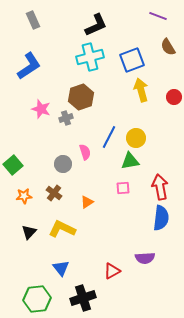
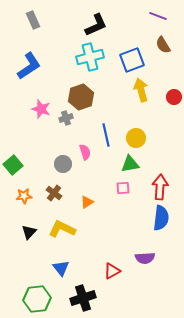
brown semicircle: moved 5 px left, 2 px up
blue line: moved 3 px left, 2 px up; rotated 40 degrees counterclockwise
green triangle: moved 3 px down
red arrow: rotated 15 degrees clockwise
